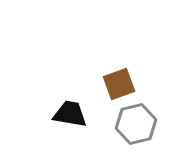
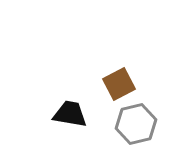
brown square: rotated 8 degrees counterclockwise
